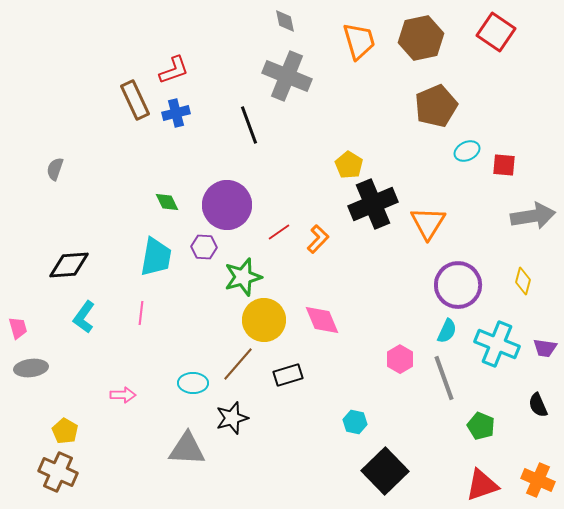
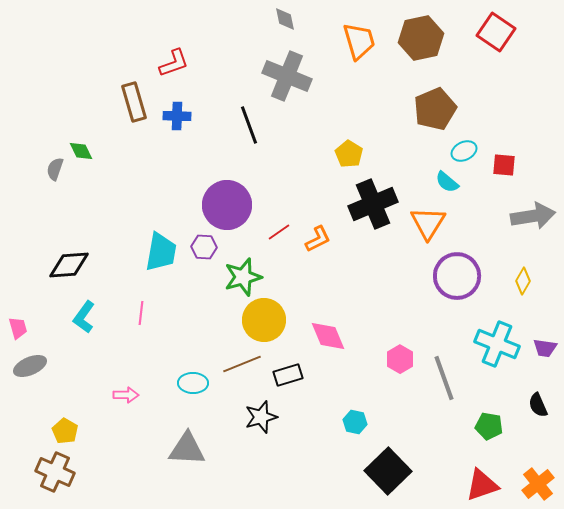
gray diamond at (285, 21): moved 2 px up
red L-shape at (174, 70): moved 7 px up
brown rectangle at (135, 100): moved 1 px left, 2 px down; rotated 9 degrees clockwise
brown pentagon at (436, 106): moved 1 px left, 3 px down
blue cross at (176, 113): moved 1 px right, 3 px down; rotated 16 degrees clockwise
cyan ellipse at (467, 151): moved 3 px left
yellow pentagon at (349, 165): moved 11 px up
green diamond at (167, 202): moved 86 px left, 51 px up
orange L-shape at (318, 239): rotated 20 degrees clockwise
cyan trapezoid at (156, 257): moved 5 px right, 5 px up
yellow diamond at (523, 281): rotated 16 degrees clockwise
purple circle at (458, 285): moved 1 px left, 9 px up
pink diamond at (322, 320): moved 6 px right, 16 px down
cyan semicircle at (447, 331): moved 149 px up; rotated 105 degrees clockwise
brown line at (238, 364): moved 4 px right; rotated 27 degrees clockwise
gray ellipse at (31, 368): moved 1 px left, 2 px up; rotated 16 degrees counterclockwise
pink arrow at (123, 395): moved 3 px right
black star at (232, 418): moved 29 px right, 1 px up
green pentagon at (481, 426): moved 8 px right; rotated 12 degrees counterclockwise
black square at (385, 471): moved 3 px right
brown cross at (58, 472): moved 3 px left
orange cross at (538, 480): moved 4 px down; rotated 28 degrees clockwise
